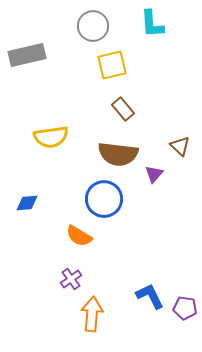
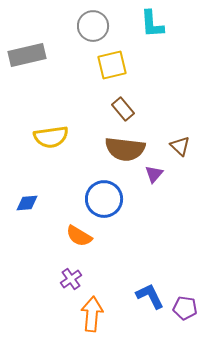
brown semicircle: moved 7 px right, 5 px up
